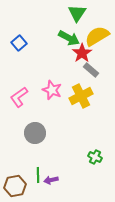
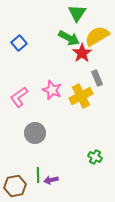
gray rectangle: moved 6 px right, 8 px down; rotated 28 degrees clockwise
